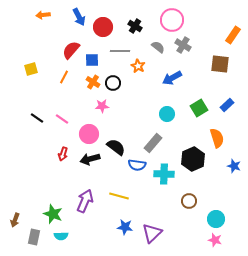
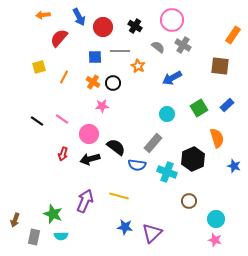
red semicircle at (71, 50): moved 12 px left, 12 px up
blue square at (92, 60): moved 3 px right, 3 px up
brown square at (220, 64): moved 2 px down
yellow square at (31, 69): moved 8 px right, 2 px up
black line at (37, 118): moved 3 px down
cyan cross at (164, 174): moved 3 px right, 2 px up; rotated 18 degrees clockwise
